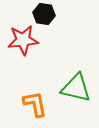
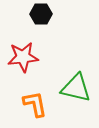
black hexagon: moved 3 px left; rotated 10 degrees counterclockwise
red star: moved 17 px down
